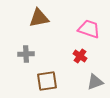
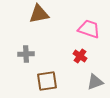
brown triangle: moved 4 px up
